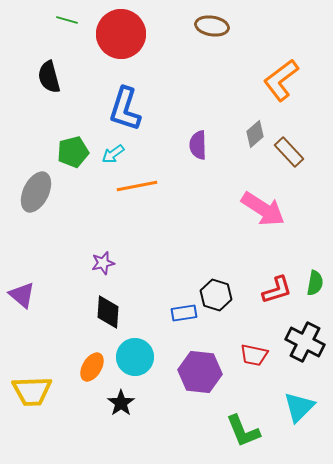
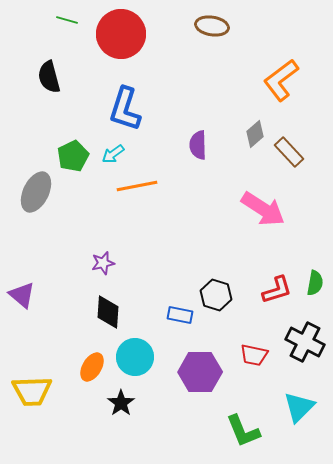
green pentagon: moved 4 px down; rotated 12 degrees counterclockwise
blue rectangle: moved 4 px left, 2 px down; rotated 20 degrees clockwise
purple hexagon: rotated 6 degrees counterclockwise
